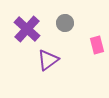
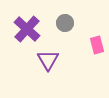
purple triangle: rotated 25 degrees counterclockwise
